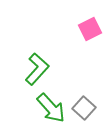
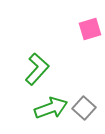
pink square: rotated 10 degrees clockwise
green arrow: rotated 68 degrees counterclockwise
